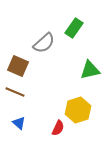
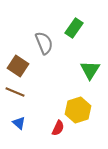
gray semicircle: rotated 70 degrees counterclockwise
brown square: rotated 10 degrees clockwise
green triangle: rotated 45 degrees counterclockwise
